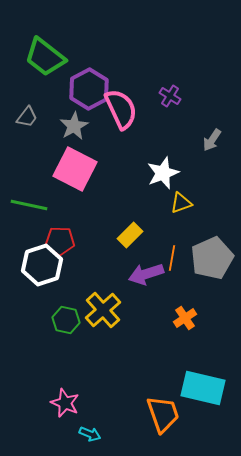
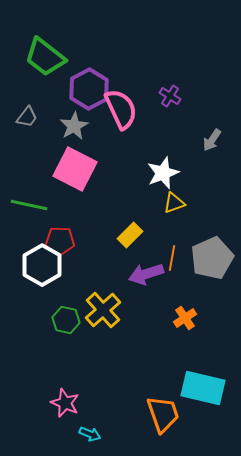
yellow triangle: moved 7 px left
white hexagon: rotated 12 degrees counterclockwise
